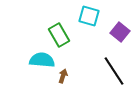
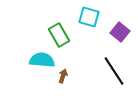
cyan square: moved 1 px down
